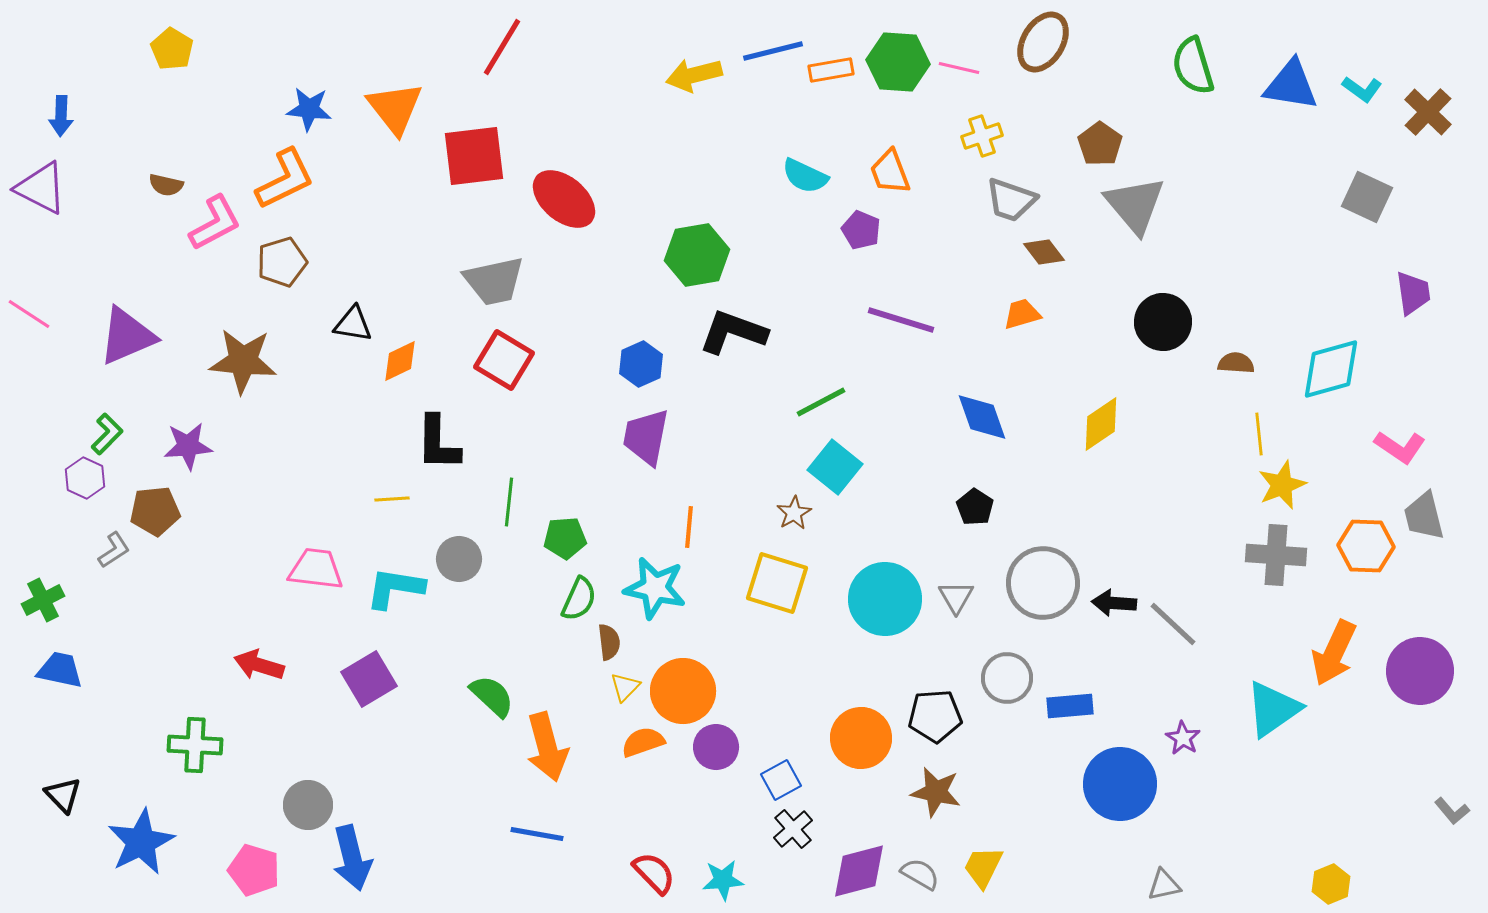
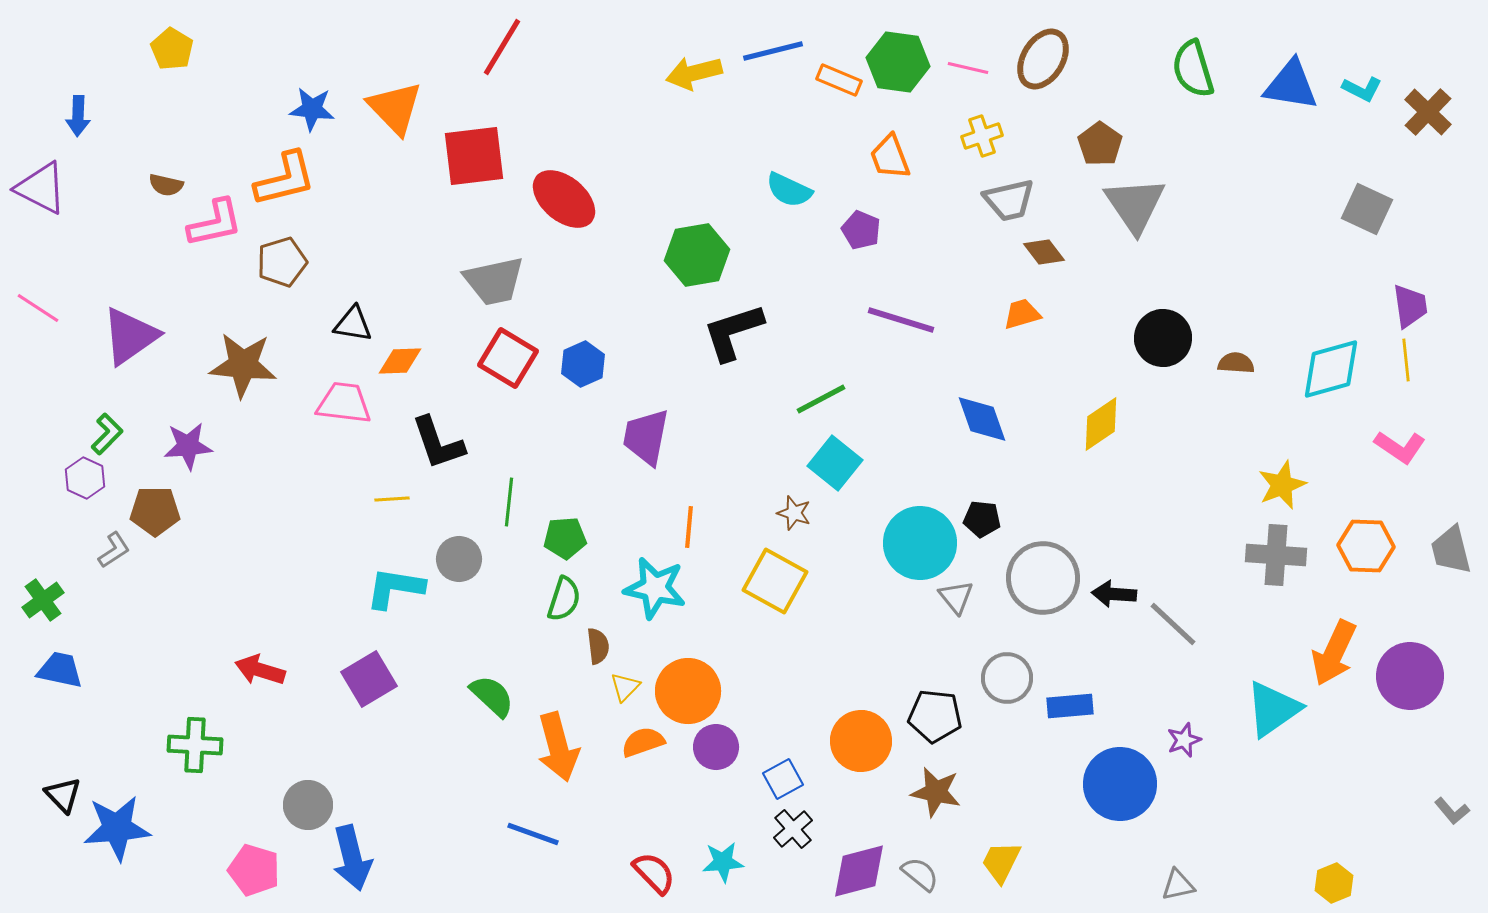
brown ellipse at (1043, 42): moved 17 px down
green hexagon at (898, 62): rotated 4 degrees clockwise
green semicircle at (1193, 66): moved 3 px down
pink line at (959, 68): moved 9 px right
orange rectangle at (831, 70): moved 8 px right, 10 px down; rotated 33 degrees clockwise
yellow arrow at (694, 75): moved 2 px up
cyan L-shape at (1362, 89): rotated 9 degrees counterclockwise
orange triangle at (395, 108): rotated 6 degrees counterclockwise
blue star at (309, 109): moved 3 px right
blue arrow at (61, 116): moved 17 px right
orange trapezoid at (890, 172): moved 15 px up
cyan semicircle at (805, 176): moved 16 px left, 14 px down
orange L-shape at (285, 179): rotated 12 degrees clockwise
gray square at (1367, 197): moved 12 px down
gray trapezoid at (1011, 200): moved 2 px left; rotated 32 degrees counterclockwise
gray triangle at (1135, 205): rotated 6 degrees clockwise
pink L-shape at (215, 223): rotated 16 degrees clockwise
purple trapezoid at (1413, 293): moved 3 px left, 13 px down
pink line at (29, 314): moved 9 px right, 6 px up
black circle at (1163, 322): moved 16 px down
black L-shape at (733, 332): rotated 38 degrees counterclockwise
purple triangle at (127, 336): moved 3 px right; rotated 12 degrees counterclockwise
red square at (504, 360): moved 4 px right, 2 px up
brown star at (243, 361): moved 4 px down
orange diamond at (400, 361): rotated 24 degrees clockwise
blue hexagon at (641, 364): moved 58 px left
green line at (821, 402): moved 3 px up
blue diamond at (982, 417): moved 2 px down
yellow line at (1259, 434): moved 147 px right, 74 px up
black L-shape at (438, 443): rotated 20 degrees counterclockwise
cyan square at (835, 467): moved 4 px up
black pentagon at (975, 507): moved 7 px right, 12 px down; rotated 27 degrees counterclockwise
brown pentagon at (155, 511): rotated 6 degrees clockwise
brown star at (794, 513): rotated 24 degrees counterclockwise
gray trapezoid at (1424, 516): moved 27 px right, 34 px down
pink trapezoid at (316, 569): moved 28 px right, 166 px up
yellow square at (777, 583): moved 2 px left, 2 px up; rotated 12 degrees clockwise
gray circle at (1043, 583): moved 5 px up
gray triangle at (956, 597): rotated 9 degrees counterclockwise
green semicircle at (579, 599): moved 15 px left; rotated 6 degrees counterclockwise
cyan circle at (885, 599): moved 35 px right, 56 px up
green cross at (43, 600): rotated 9 degrees counterclockwise
black arrow at (1114, 603): moved 9 px up
brown semicircle at (609, 642): moved 11 px left, 4 px down
red arrow at (259, 665): moved 1 px right, 5 px down
purple circle at (1420, 671): moved 10 px left, 5 px down
orange circle at (683, 691): moved 5 px right
black pentagon at (935, 716): rotated 10 degrees clockwise
orange circle at (861, 738): moved 3 px down
purple star at (1183, 738): moved 1 px right, 2 px down; rotated 20 degrees clockwise
orange arrow at (547, 747): moved 11 px right
blue square at (781, 780): moved 2 px right, 1 px up
blue line at (537, 834): moved 4 px left; rotated 10 degrees clockwise
blue star at (141, 842): moved 24 px left, 14 px up; rotated 22 degrees clockwise
yellow trapezoid at (983, 867): moved 18 px right, 5 px up
gray semicircle at (920, 874): rotated 9 degrees clockwise
cyan star at (723, 880): moved 18 px up
yellow hexagon at (1331, 884): moved 3 px right, 1 px up
gray triangle at (1164, 885): moved 14 px right
